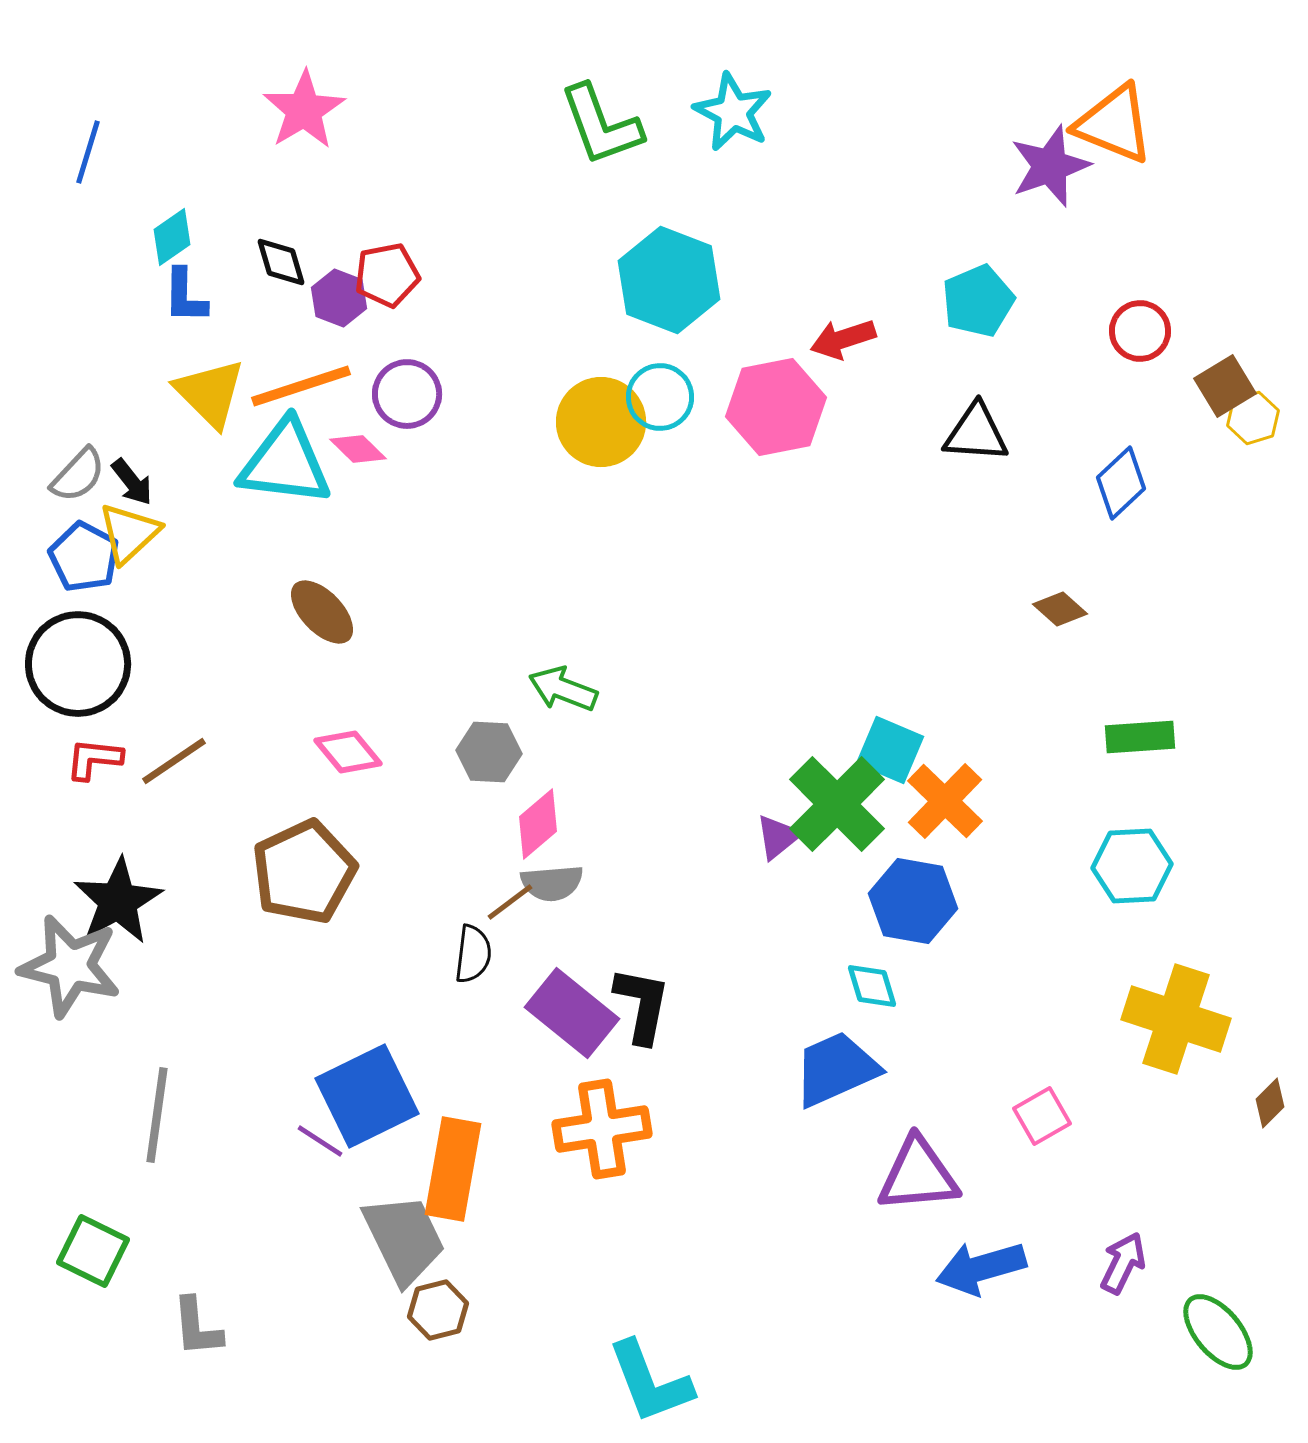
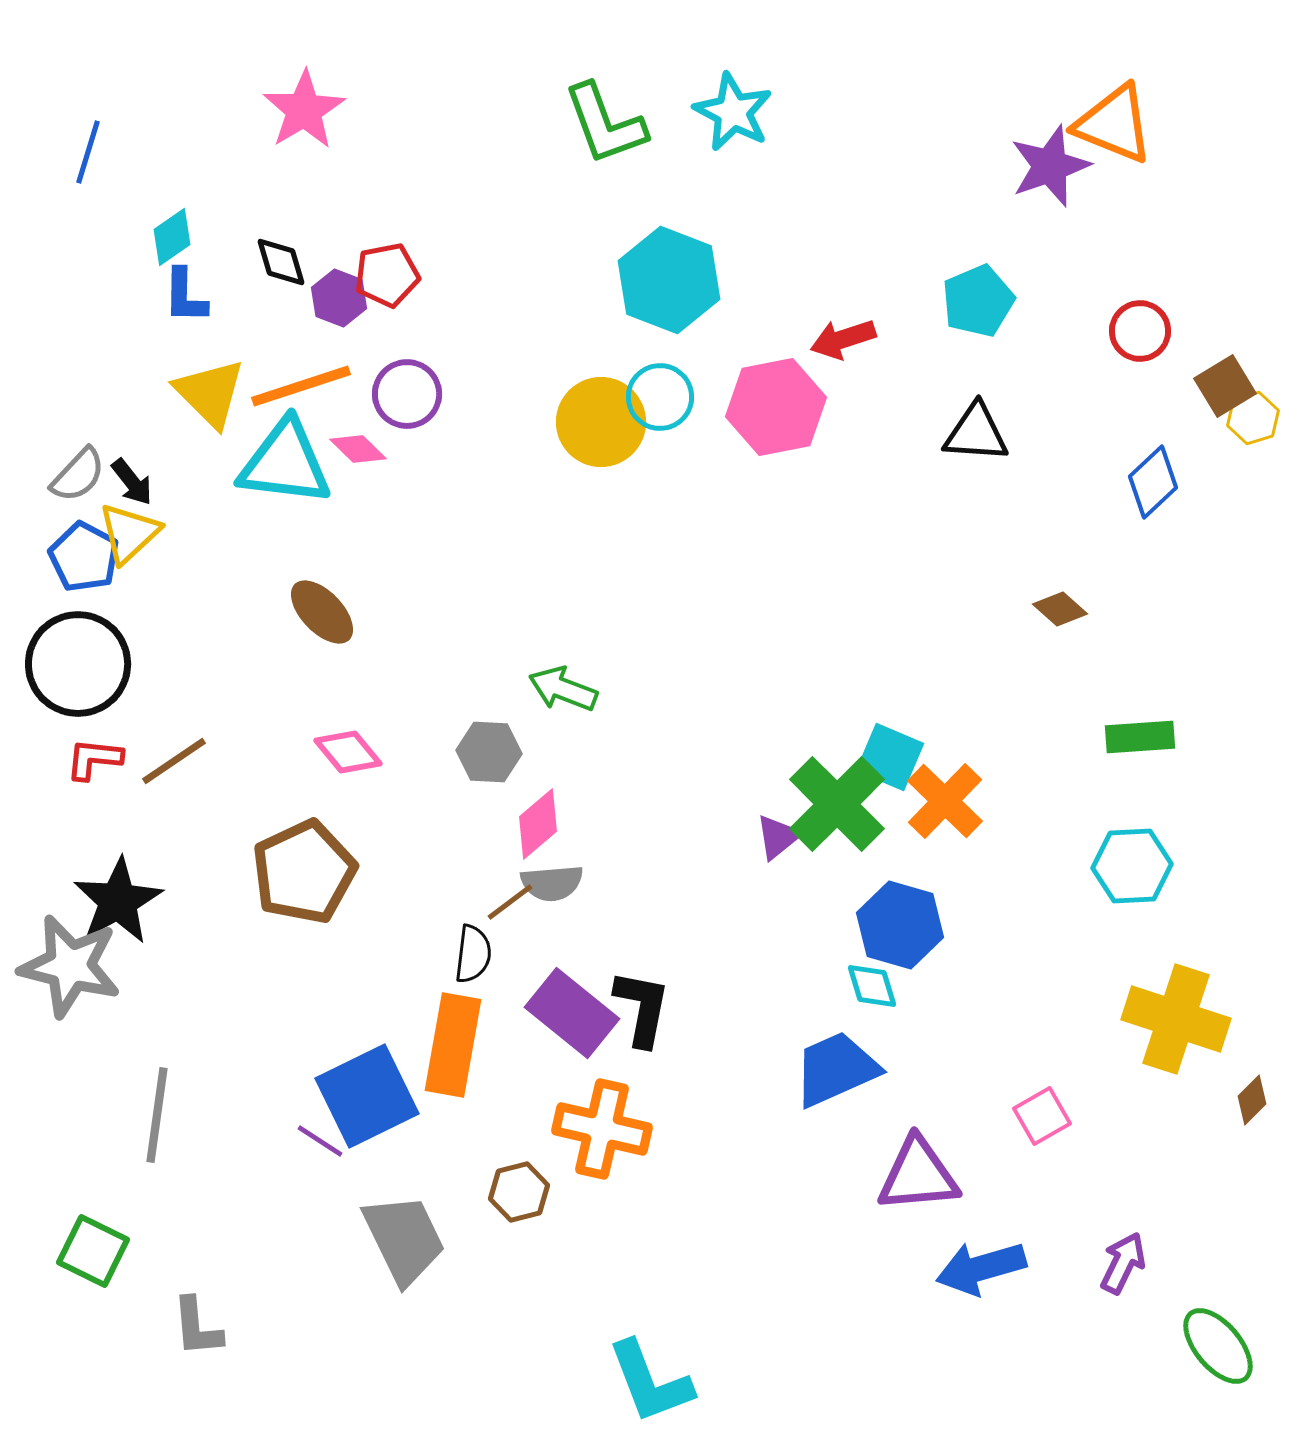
green L-shape at (601, 125): moved 4 px right, 1 px up
blue diamond at (1121, 483): moved 32 px right, 1 px up
cyan square at (890, 750): moved 7 px down
blue hexagon at (913, 901): moved 13 px left, 24 px down; rotated 6 degrees clockwise
black L-shape at (642, 1005): moved 3 px down
brown diamond at (1270, 1103): moved 18 px left, 3 px up
orange cross at (602, 1129): rotated 22 degrees clockwise
orange rectangle at (453, 1169): moved 124 px up
brown hexagon at (438, 1310): moved 81 px right, 118 px up
green ellipse at (1218, 1332): moved 14 px down
